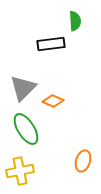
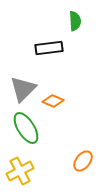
black rectangle: moved 2 px left, 4 px down
gray triangle: moved 1 px down
green ellipse: moved 1 px up
orange ellipse: rotated 20 degrees clockwise
yellow cross: rotated 16 degrees counterclockwise
